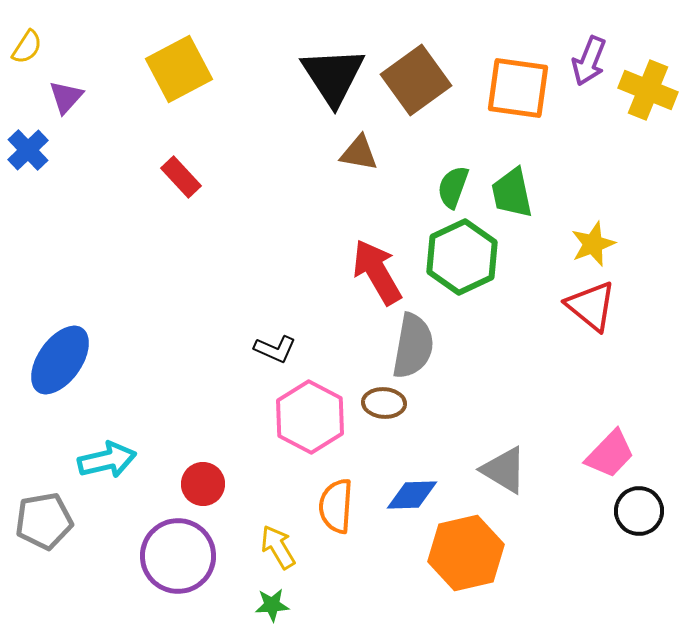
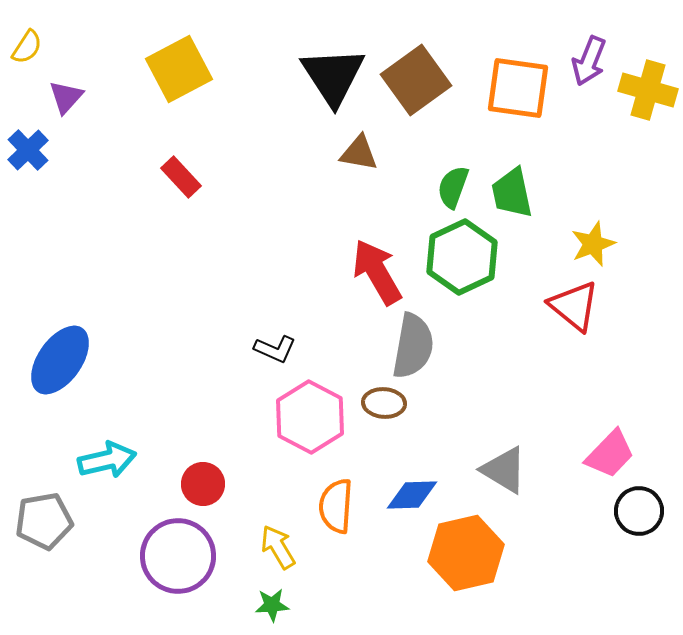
yellow cross: rotated 6 degrees counterclockwise
red triangle: moved 17 px left
